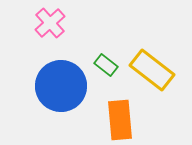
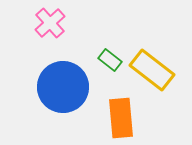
green rectangle: moved 4 px right, 5 px up
blue circle: moved 2 px right, 1 px down
orange rectangle: moved 1 px right, 2 px up
